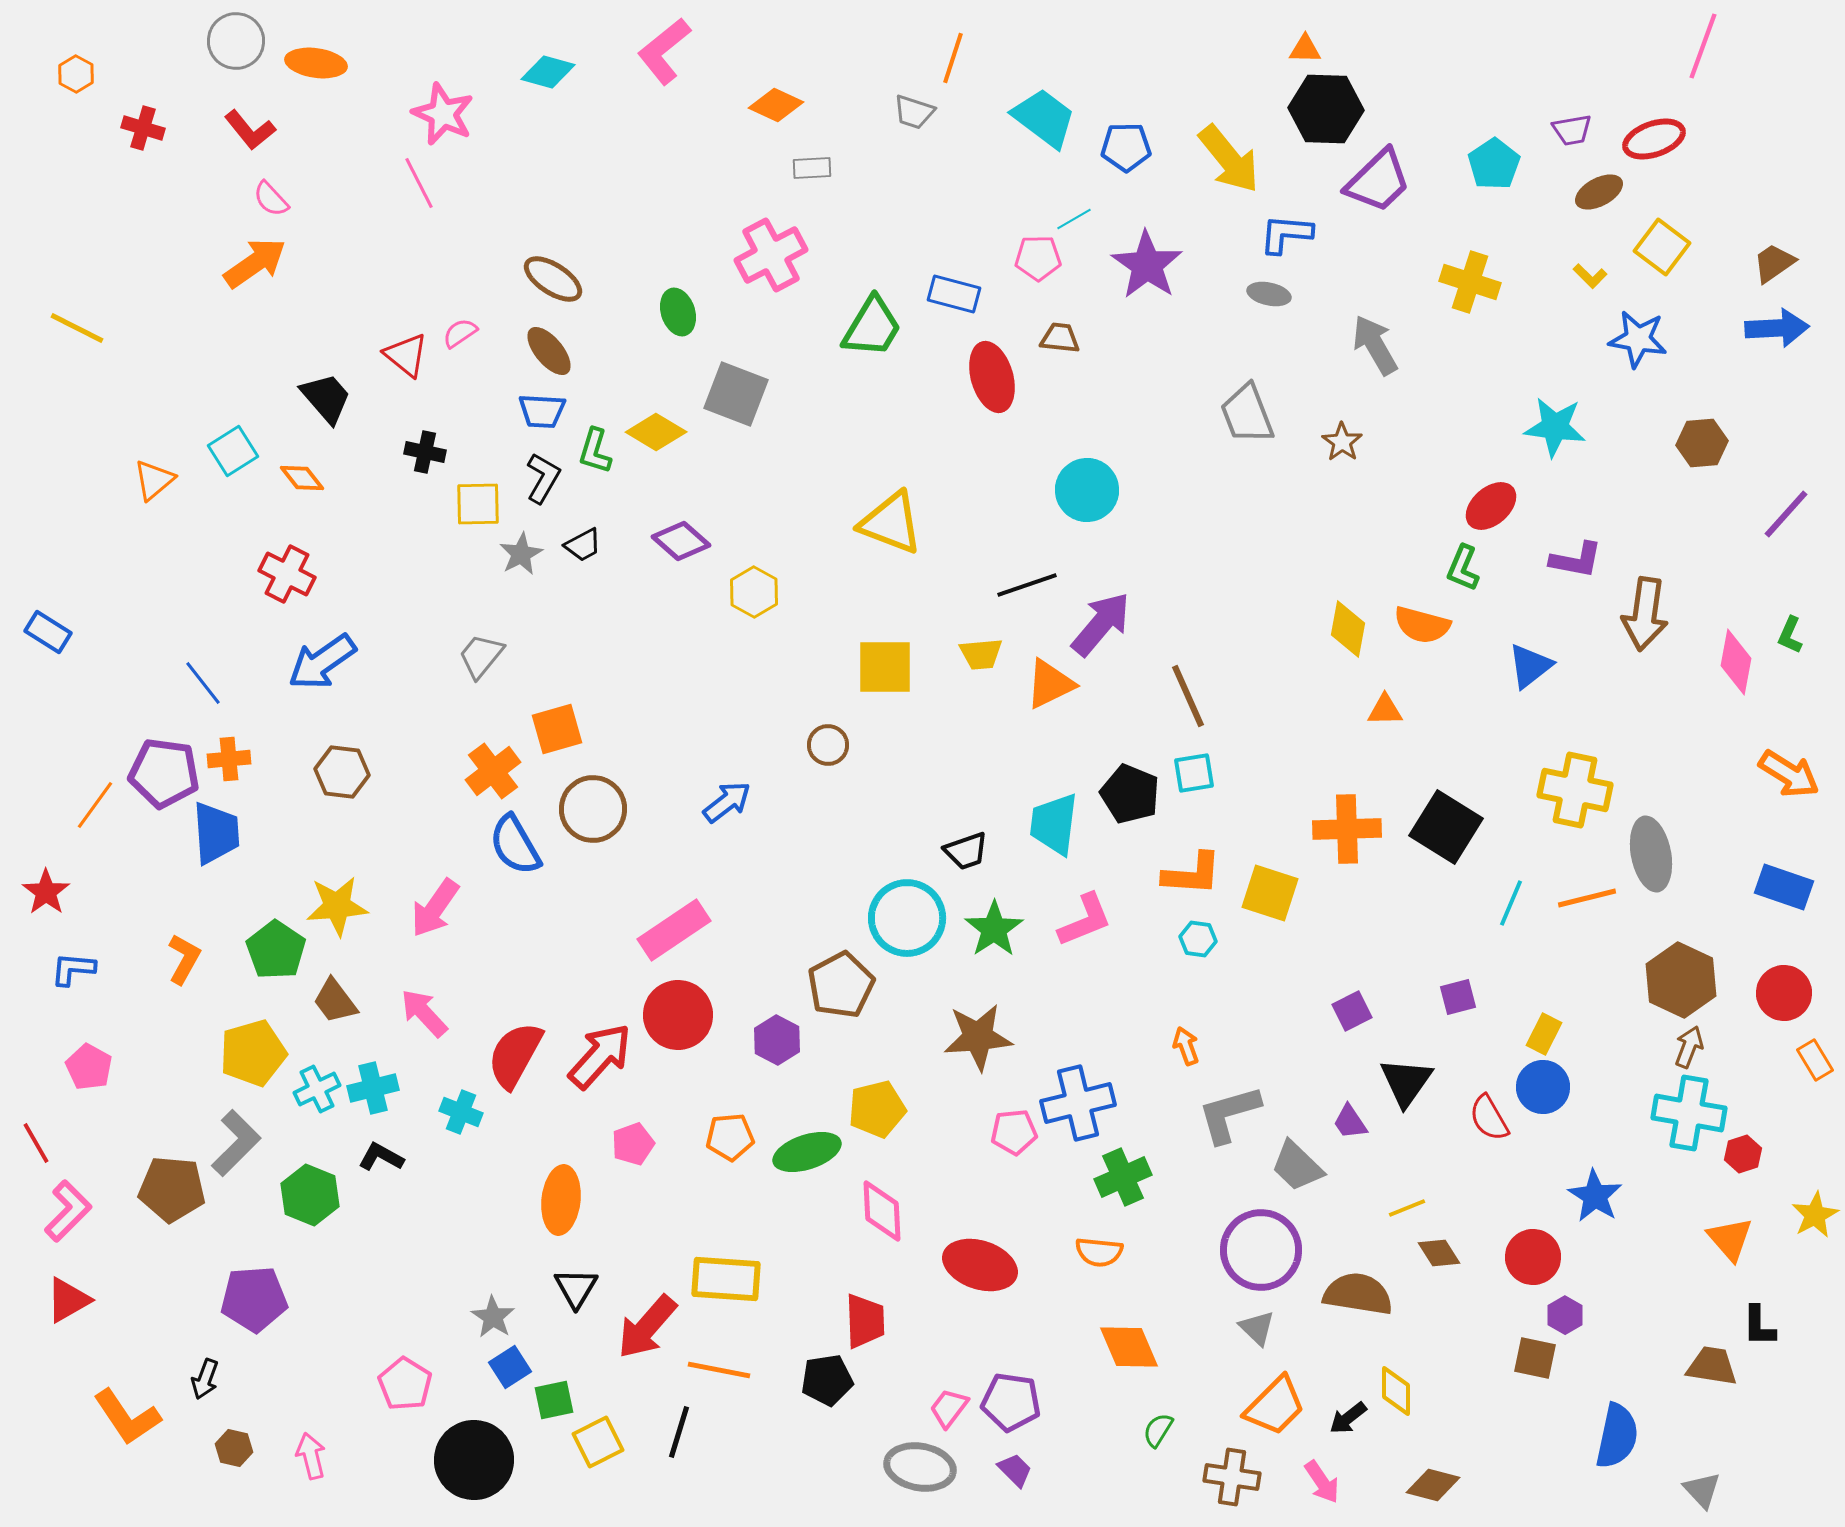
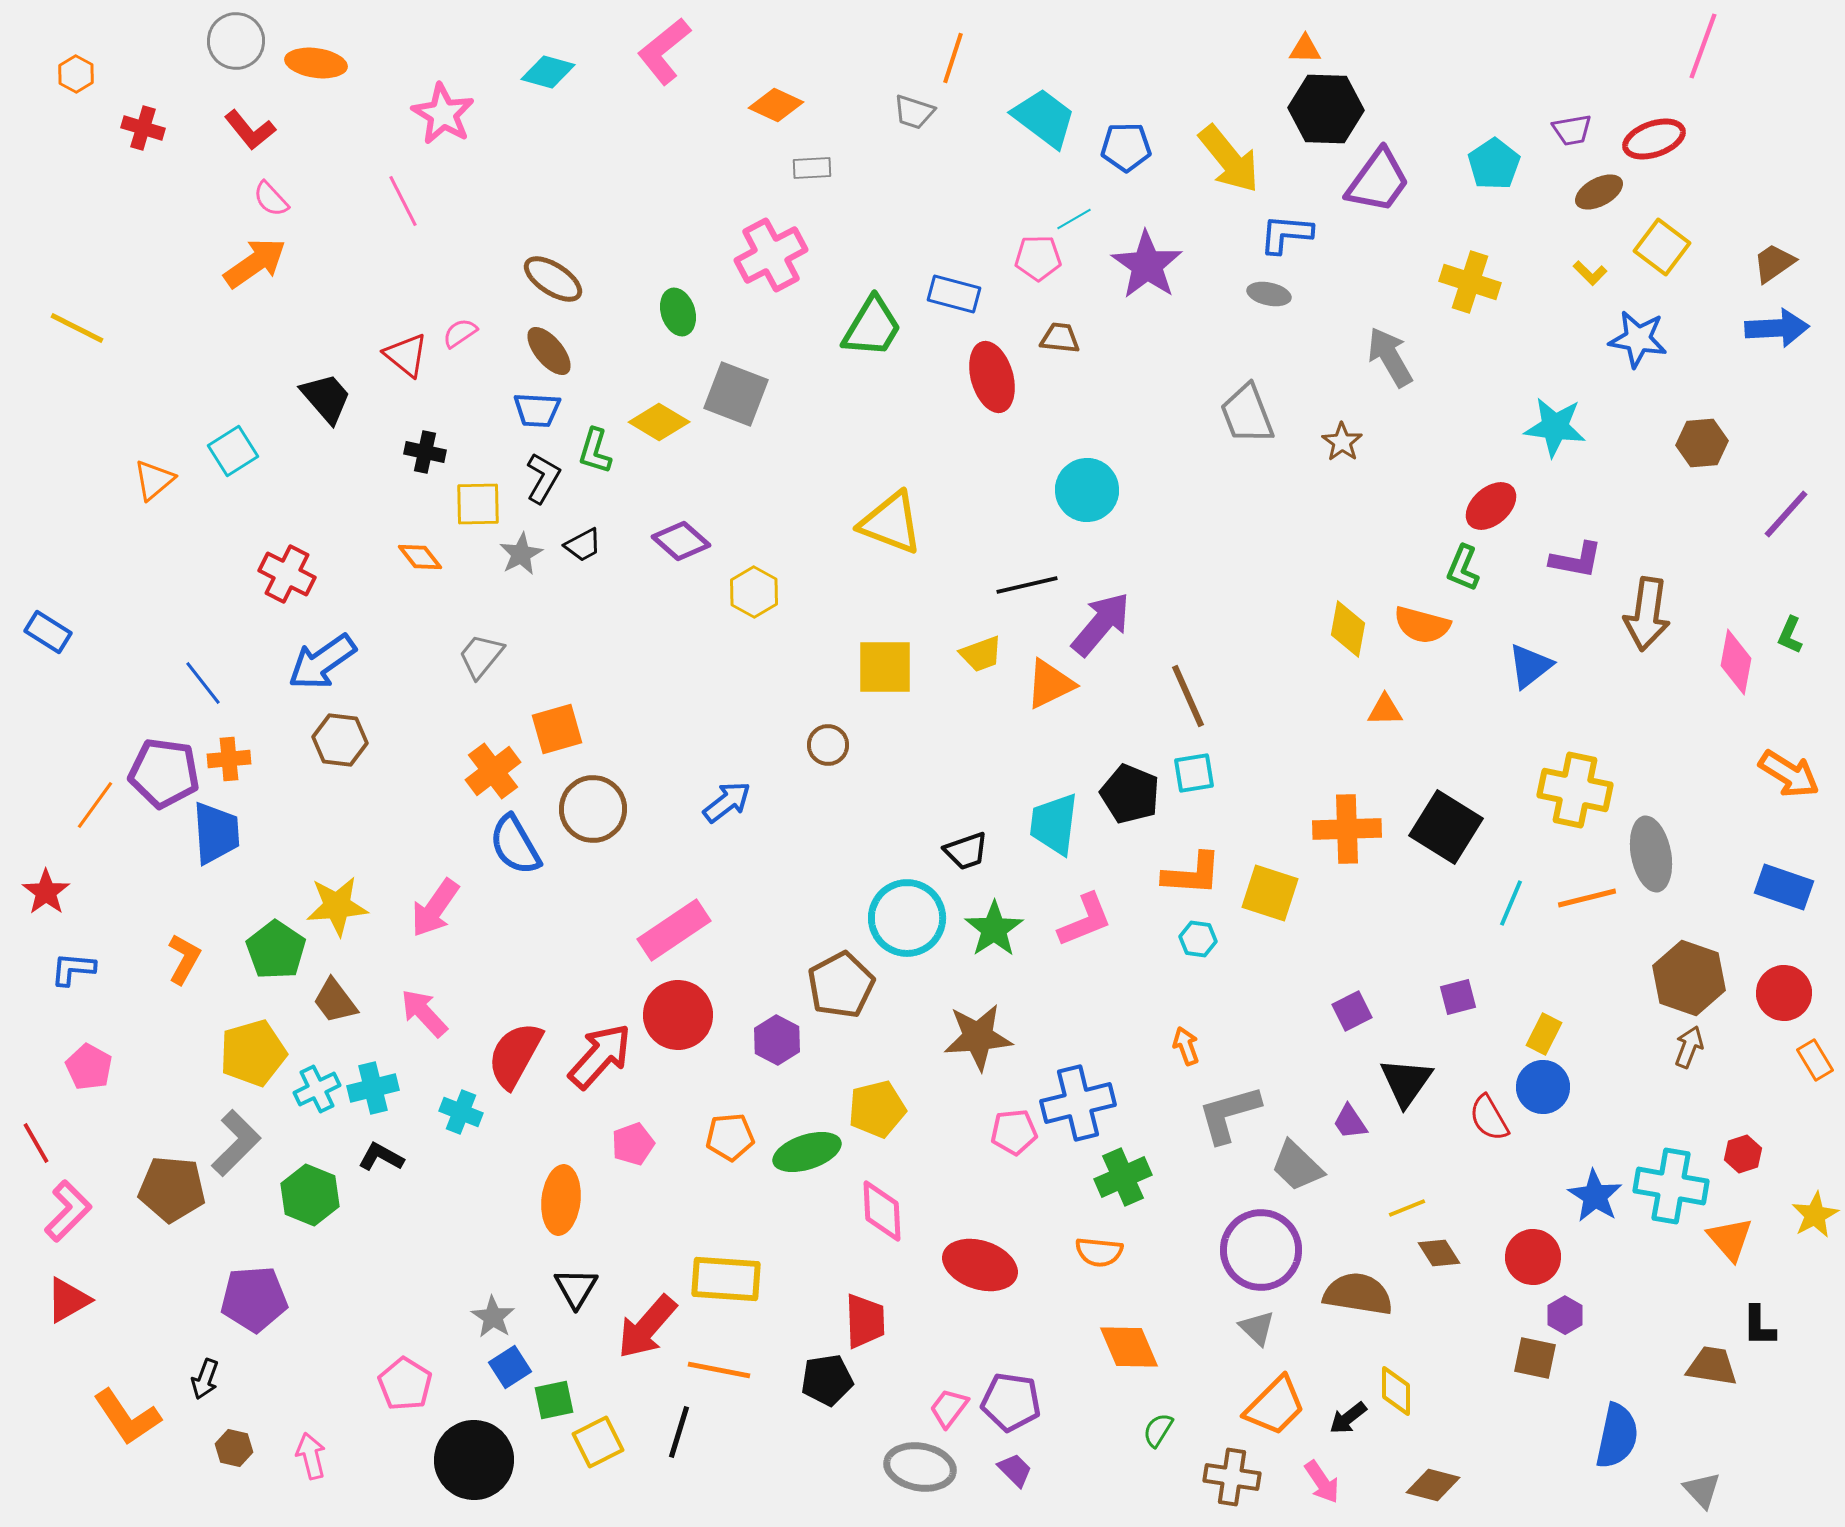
pink star at (443, 114): rotated 6 degrees clockwise
purple trapezoid at (1378, 181): rotated 10 degrees counterclockwise
pink line at (419, 183): moved 16 px left, 18 px down
yellow L-shape at (1590, 276): moved 3 px up
gray arrow at (1375, 345): moved 15 px right, 12 px down
blue trapezoid at (542, 411): moved 5 px left, 1 px up
yellow diamond at (656, 432): moved 3 px right, 10 px up
orange diamond at (302, 478): moved 118 px right, 79 px down
black line at (1027, 585): rotated 6 degrees clockwise
brown arrow at (1645, 614): moved 2 px right
yellow trapezoid at (981, 654): rotated 15 degrees counterclockwise
brown hexagon at (342, 772): moved 2 px left, 32 px up
brown hexagon at (1681, 980): moved 8 px right, 2 px up; rotated 6 degrees counterclockwise
cyan cross at (1689, 1113): moved 18 px left, 73 px down
